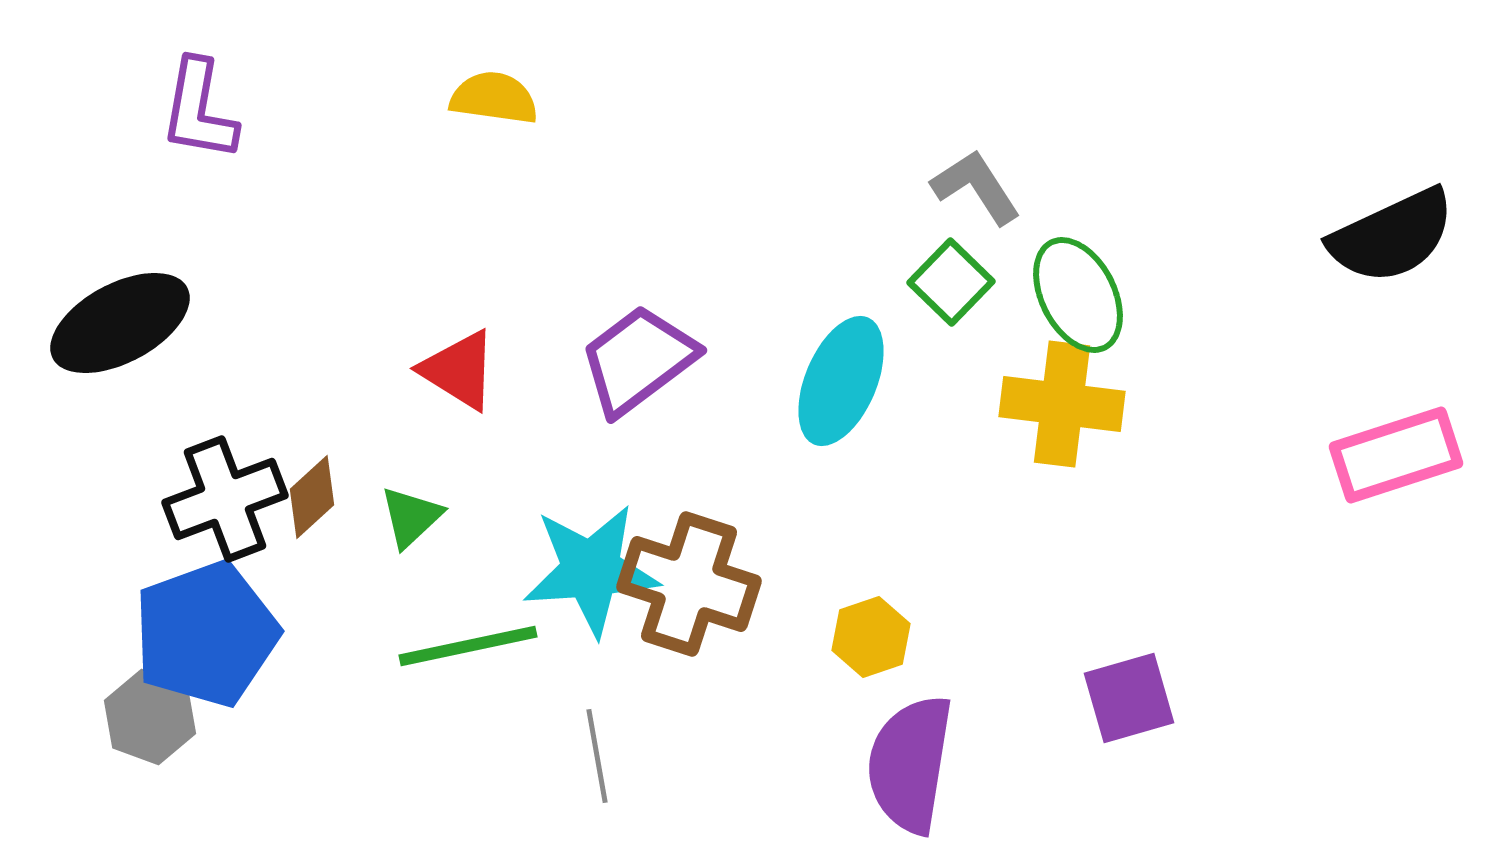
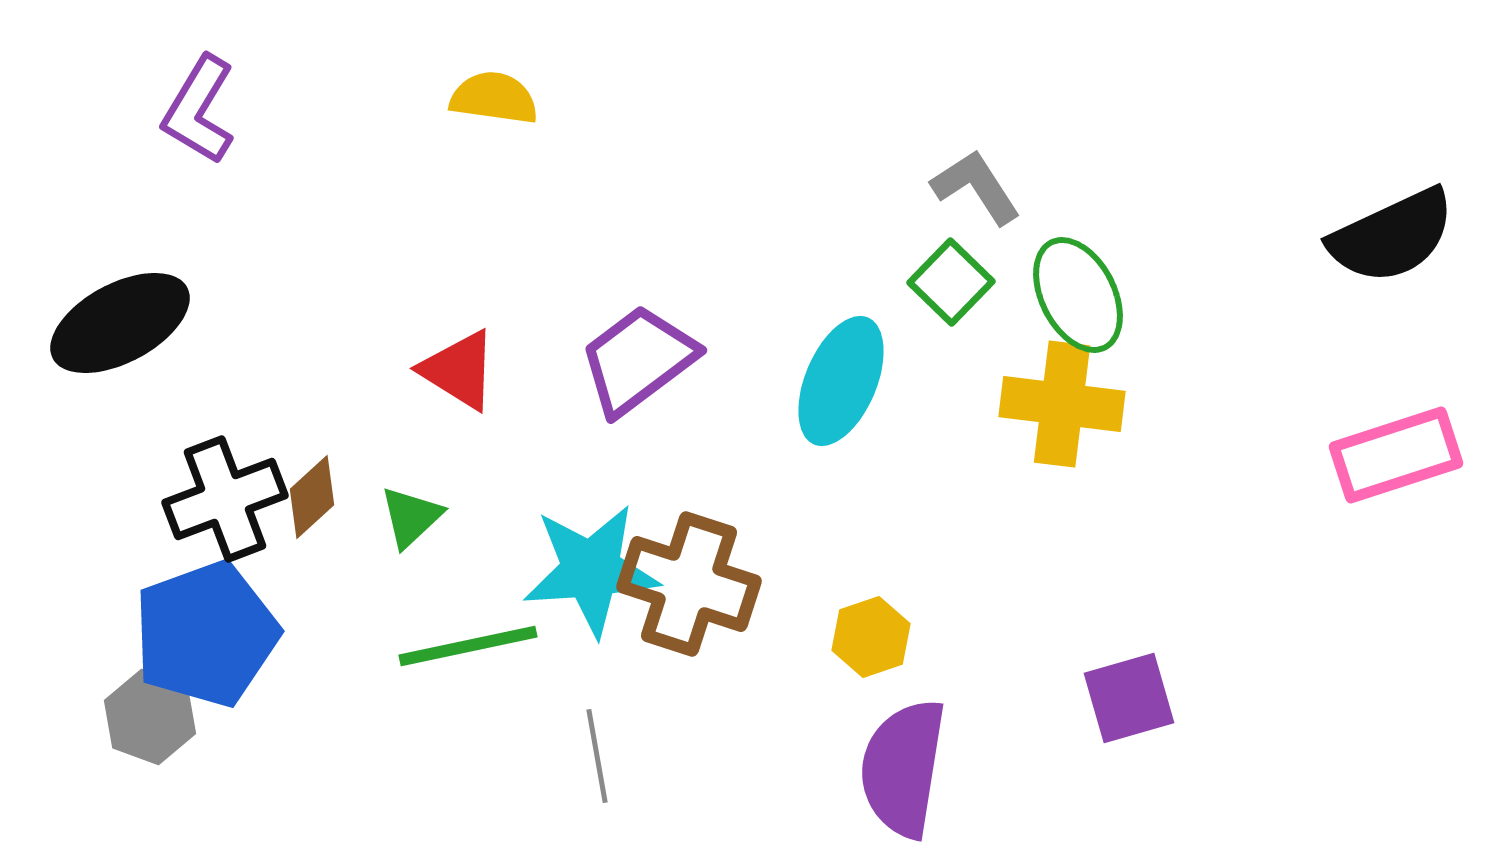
purple L-shape: rotated 21 degrees clockwise
purple semicircle: moved 7 px left, 4 px down
